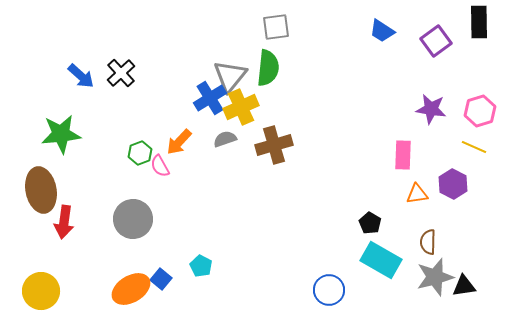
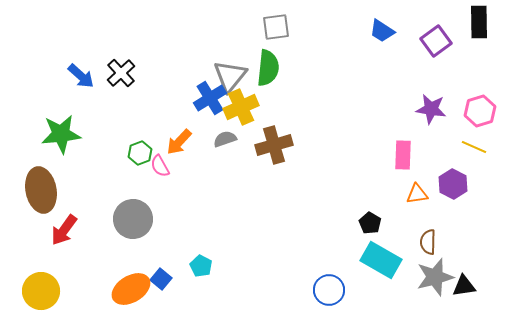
red arrow: moved 8 px down; rotated 28 degrees clockwise
